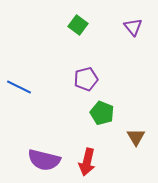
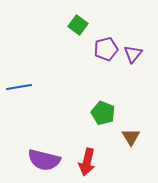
purple triangle: moved 27 px down; rotated 18 degrees clockwise
purple pentagon: moved 20 px right, 30 px up
blue line: rotated 35 degrees counterclockwise
green pentagon: moved 1 px right
brown triangle: moved 5 px left
